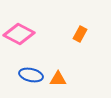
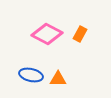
pink diamond: moved 28 px right
